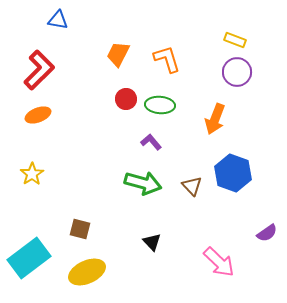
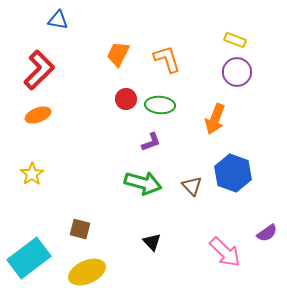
purple L-shape: rotated 110 degrees clockwise
pink arrow: moved 6 px right, 10 px up
